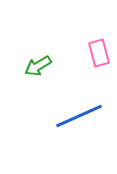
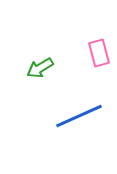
green arrow: moved 2 px right, 2 px down
